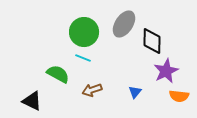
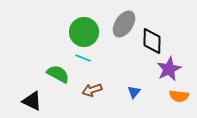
purple star: moved 3 px right, 2 px up
blue triangle: moved 1 px left
